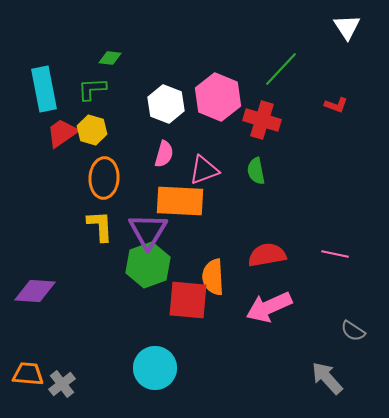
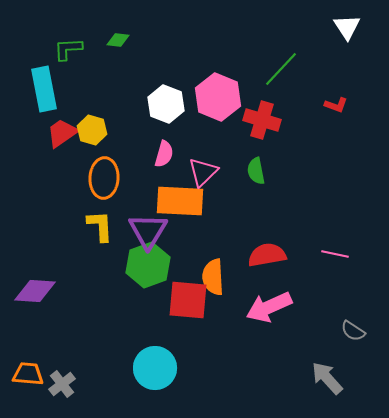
green diamond: moved 8 px right, 18 px up
green L-shape: moved 24 px left, 40 px up
pink triangle: moved 1 px left, 2 px down; rotated 24 degrees counterclockwise
